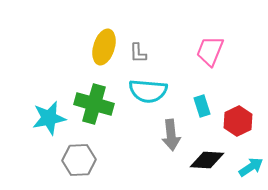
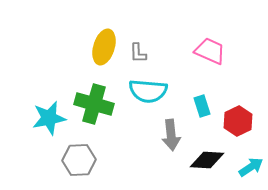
pink trapezoid: rotated 92 degrees clockwise
